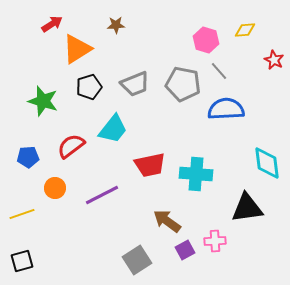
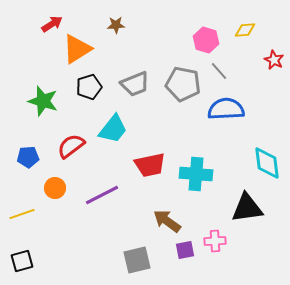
purple square: rotated 18 degrees clockwise
gray square: rotated 20 degrees clockwise
